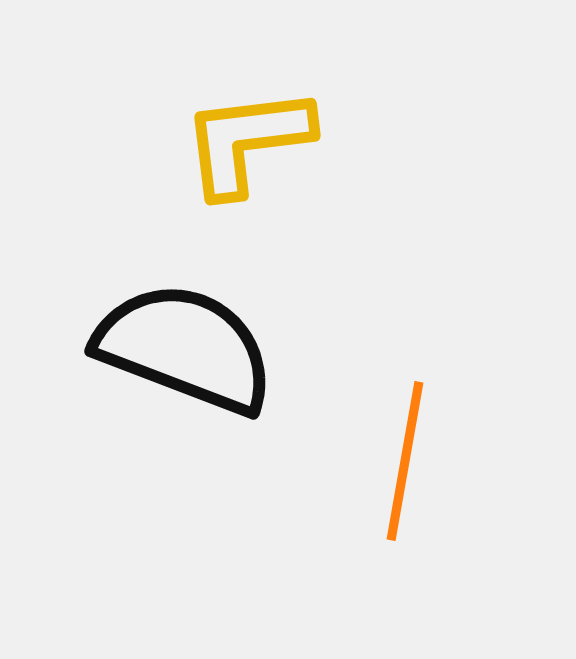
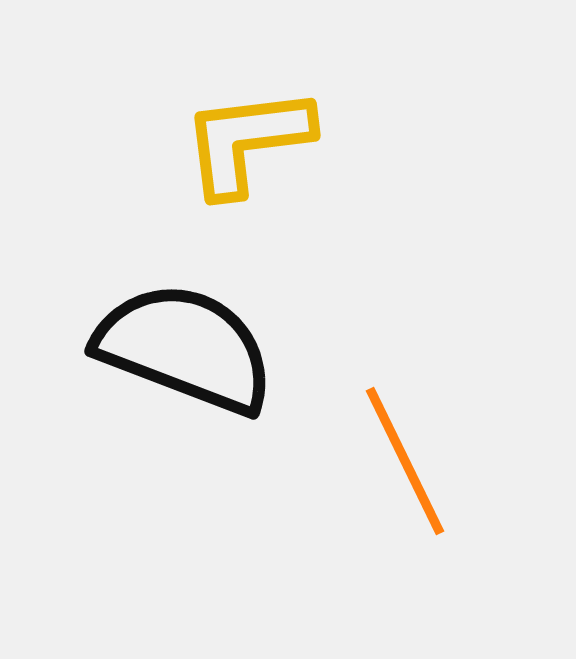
orange line: rotated 36 degrees counterclockwise
